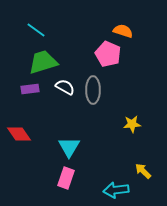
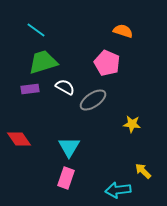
pink pentagon: moved 1 px left, 9 px down
gray ellipse: moved 10 px down; rotated 56 degrees clockwise
yellow star: rotated 12 degrees clockwise
red diamond: moved 5 px down
cyan arrow: moved 2 px right
